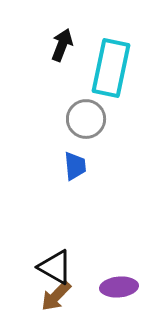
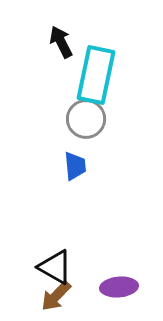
black arrow: moved 1 px left, 3 px up; rotated 48 degrees counterclockwise
cyan rectangle: moved 15 px left, 7 px down
